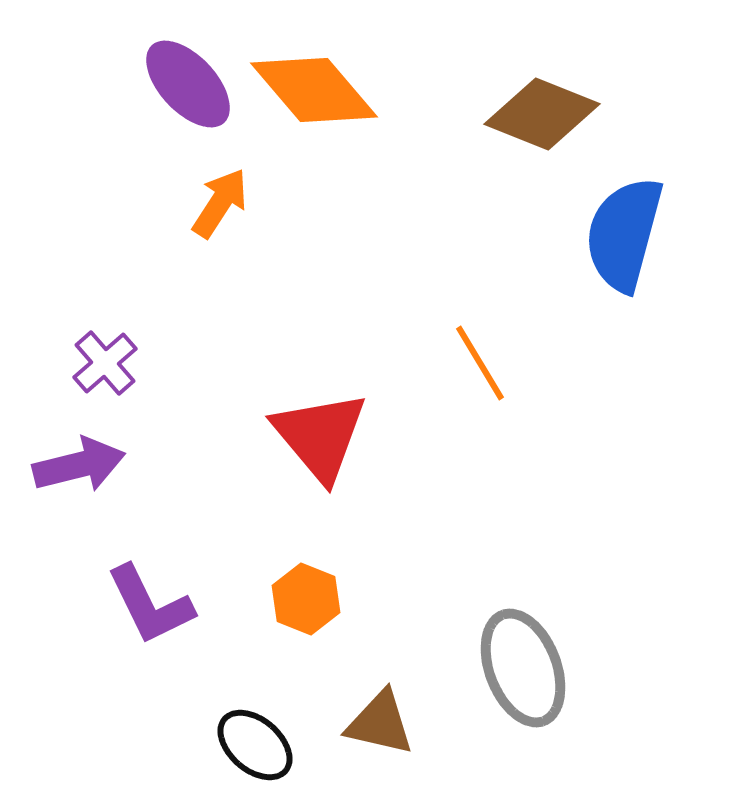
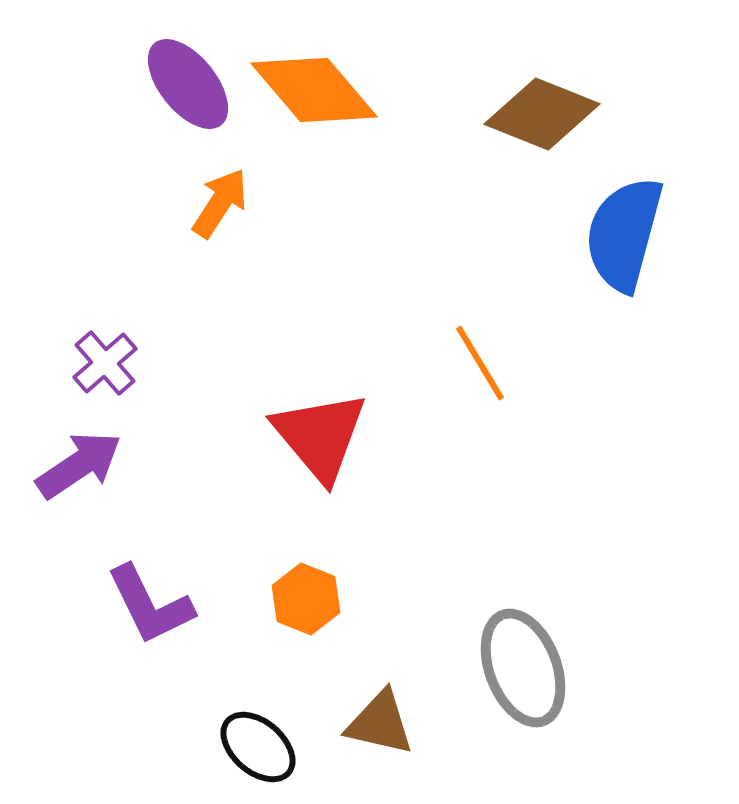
purple ellipse: rotated 4 degrees clockwise
purple arrow: rotated 20 degrees counterclockwise
black ellipse: moved 3 px right, 2 px down
